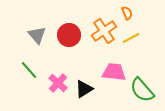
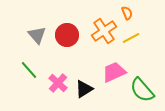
red circle: moved 2 px left
pink trapezoid: rotated 30 degrees counterclockwise
